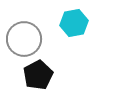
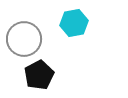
black pentagon: moved 1 px right
